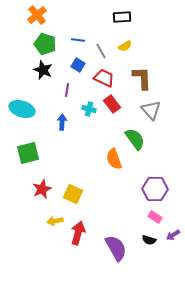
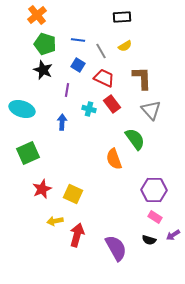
green square: rotated 10 degrees counterclockwise
purple hexagon: moved 1 px left, 1 px down
red arrow: moved 1 px left, 2 px down
